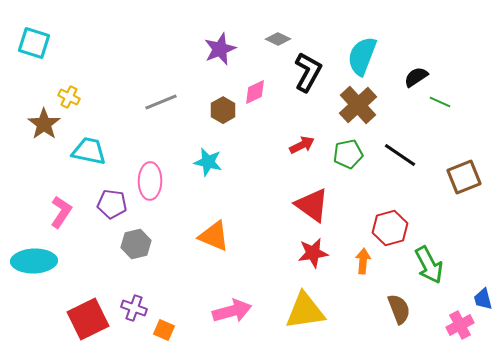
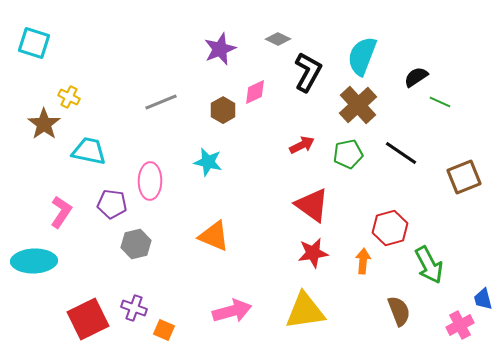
black line: moved 1 px right, 2 px up
brown semicircle: moved 2 px down
